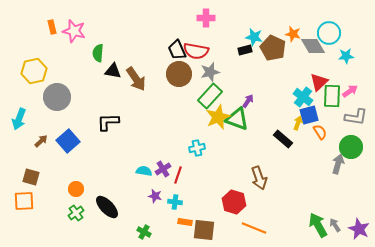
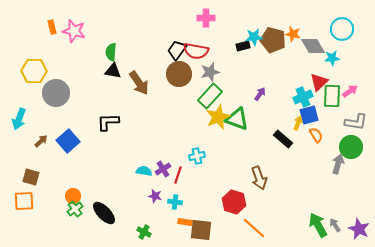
cyan circle at (329, 33): moved 13 px right, 4 px up
cyan star at (254, 37): rotated 18 degrees counterclockwise
brown pentagon at (273, 48): moved 8 px up; rotated 10 degrees counterclockwise
black trapezoid at (177, 50): rotated 60 degrees clockwise
black rectangle at (245, 50): moved 2 px left, 4 px up
green semicircle at (98, 53): moved 13 px right, 1 px up
cyan star at (346, 56): moved 14 px left, 2 px down
yellow hexagon at (34, 71): rotated 15 degrees clockwise
brown arrow at (136, 79): moved 3 px right, 4 px down
gray circle at (57, 97): moved 1 px left, 4 px up
cyan cross at (303, 97): rotated 30 degrees clockwise
purple arrow at (248, 101): moved 12 px right, 7 px up
gray L-shape at (356, 117): moved 5 px down
orange semicircle at (320, 132): moved 4 px left, 3 px down
cyan cross at (197, 148): moved 8 px down
orange circle at (76, 189): moved 3 px left, 7 px down
black ellipse at (107, 207): moved 3 px left, 6 px down
green cross at (76, 213): moved 1 px left, 4 px up
orange line at (254, 228): rotated 20 degrees clockwise
brown square at (204, 230): moved 3 px left
